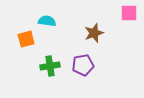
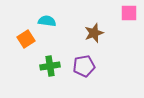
orange square: rotated 18 degrees counterclockwise
purple pentagon: moved 1 px right, 1 px down
